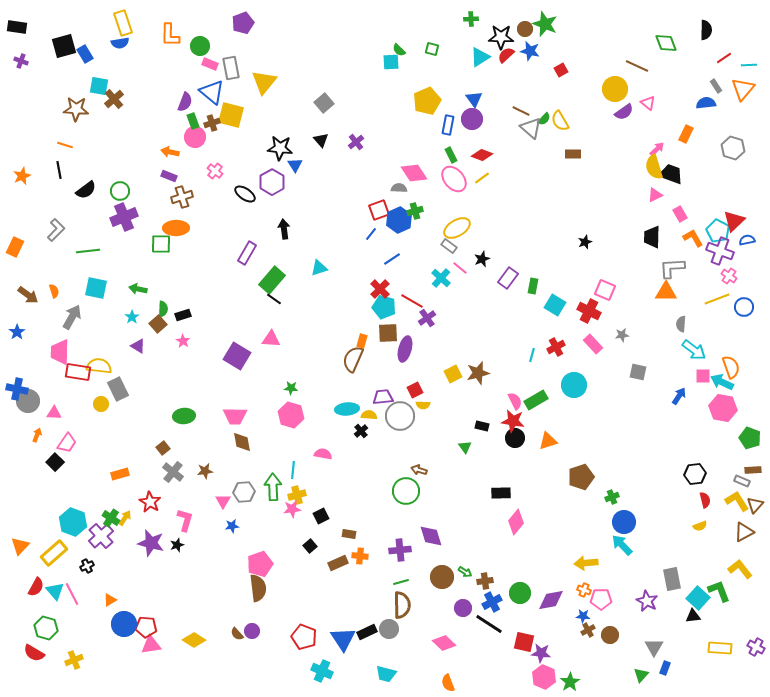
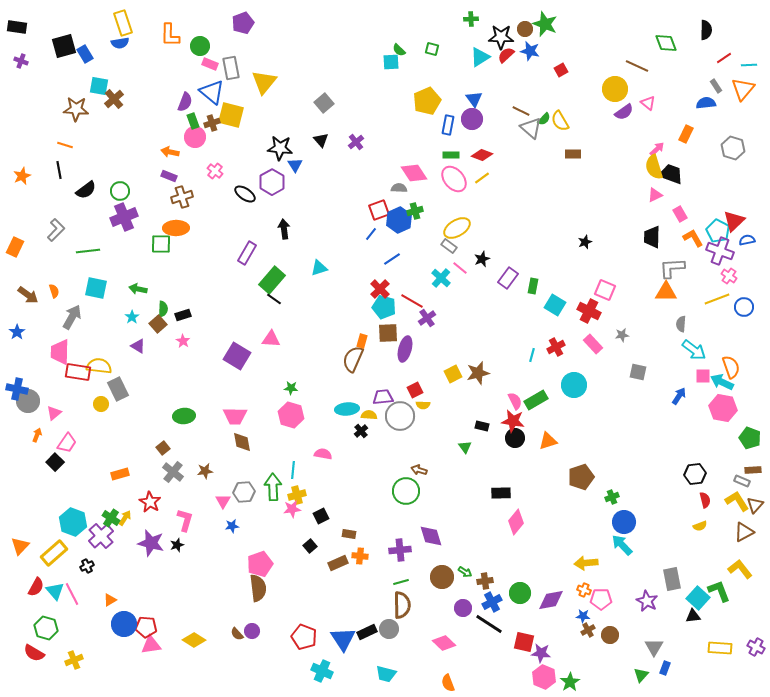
green rectangle at (451, 155): rotated 63 degrees counterclockwise
pink triangle at (54, 413): rotated 42 degrees counterclockwise
